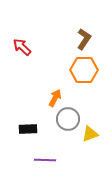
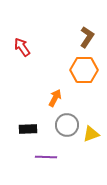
brown L-shape: moved 3 px right, 2 px up
red arrow: rotated 12 degrees clockwise
gray circle: moved 1 px left, 6 px down
yellow triangle: moved 1 px right
purple line: moved 1 px right, 3 px up
